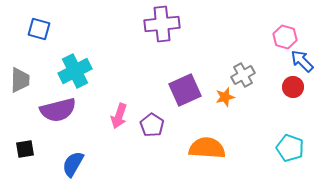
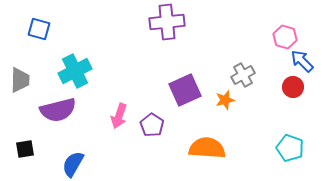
purple cross: moved 5 px right, 2 px up
orange star: moved 3 px down
